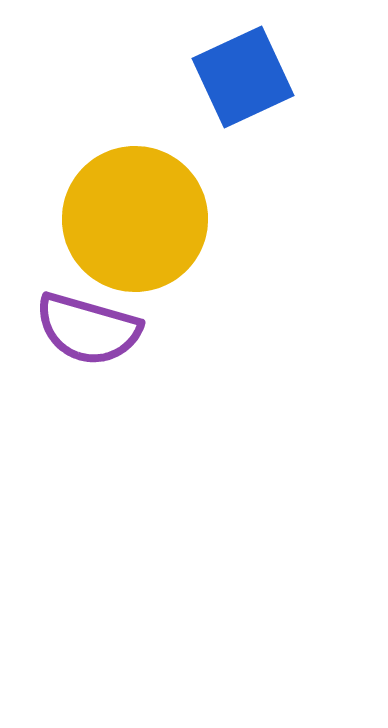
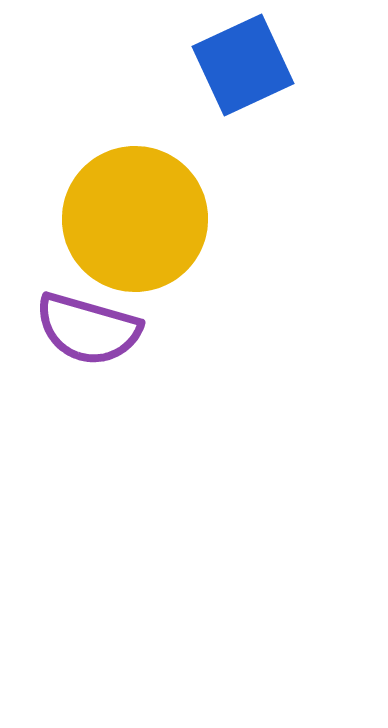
blue square: moved 12 px up
